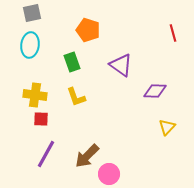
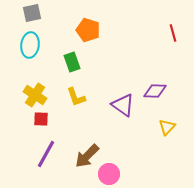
purple triangle: moved 2 px right, 40 px down
yellow cross: rotated 25 degrees clockwise
